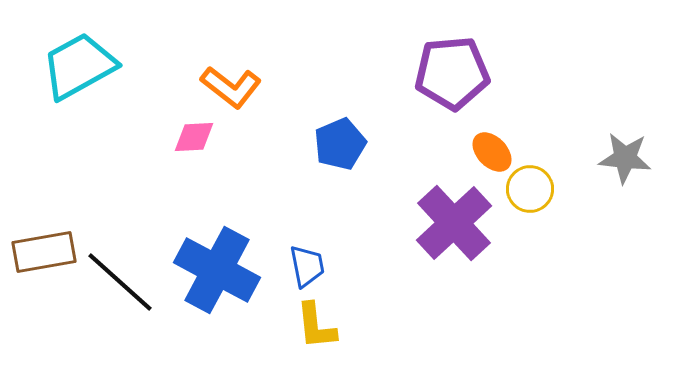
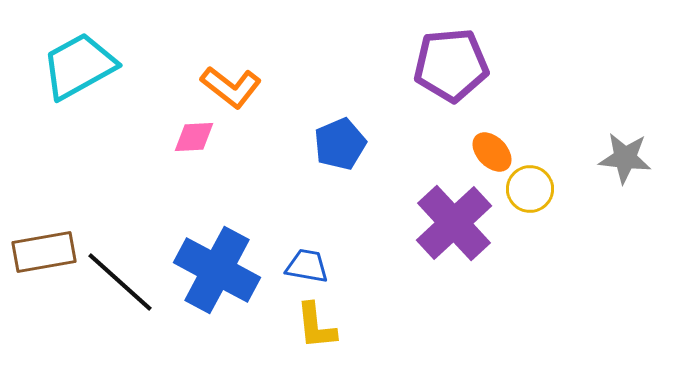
purple pentagon: moved 1 px left, 8 px up
blue trapezoid: rotated 69 degrees counterclockwise
